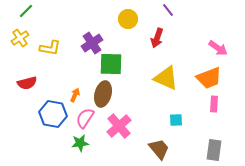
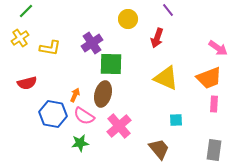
pink semicircle: moved 1 px left, 2 px up; rotated 90 degrees counterclockwise
